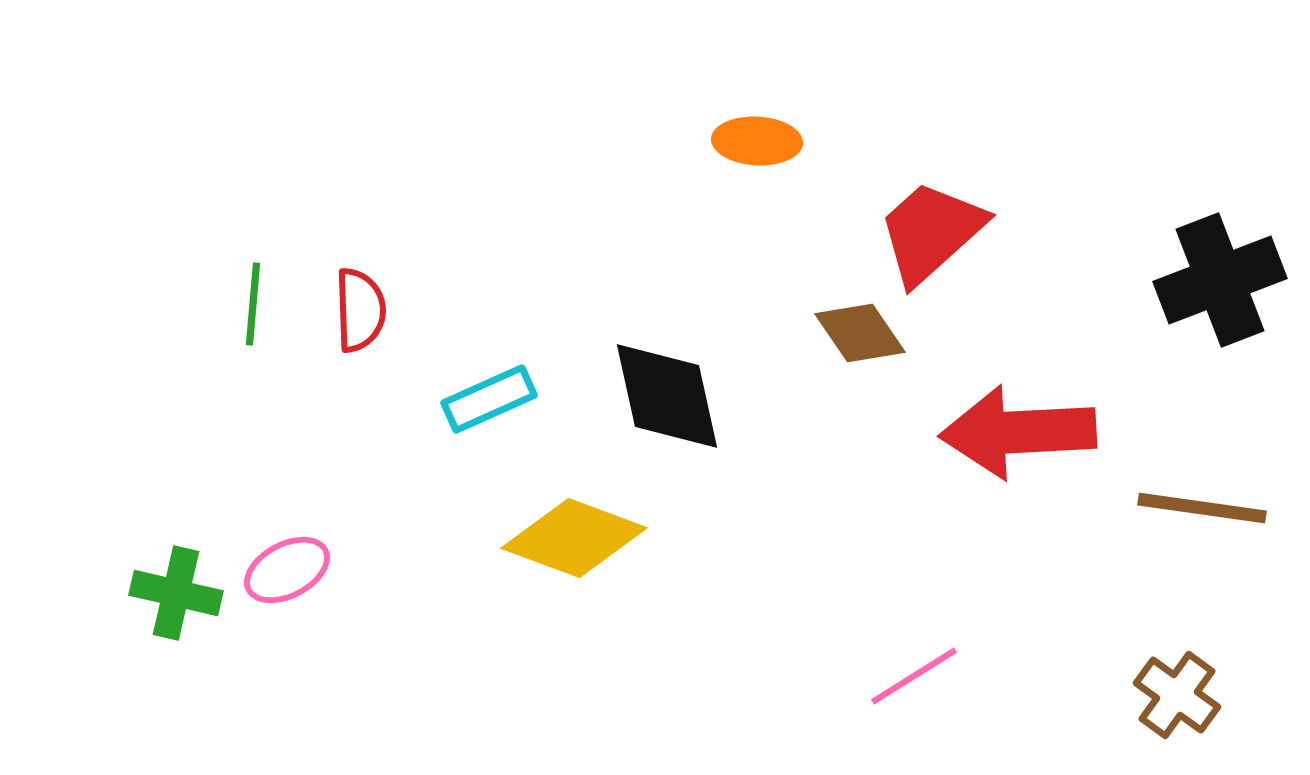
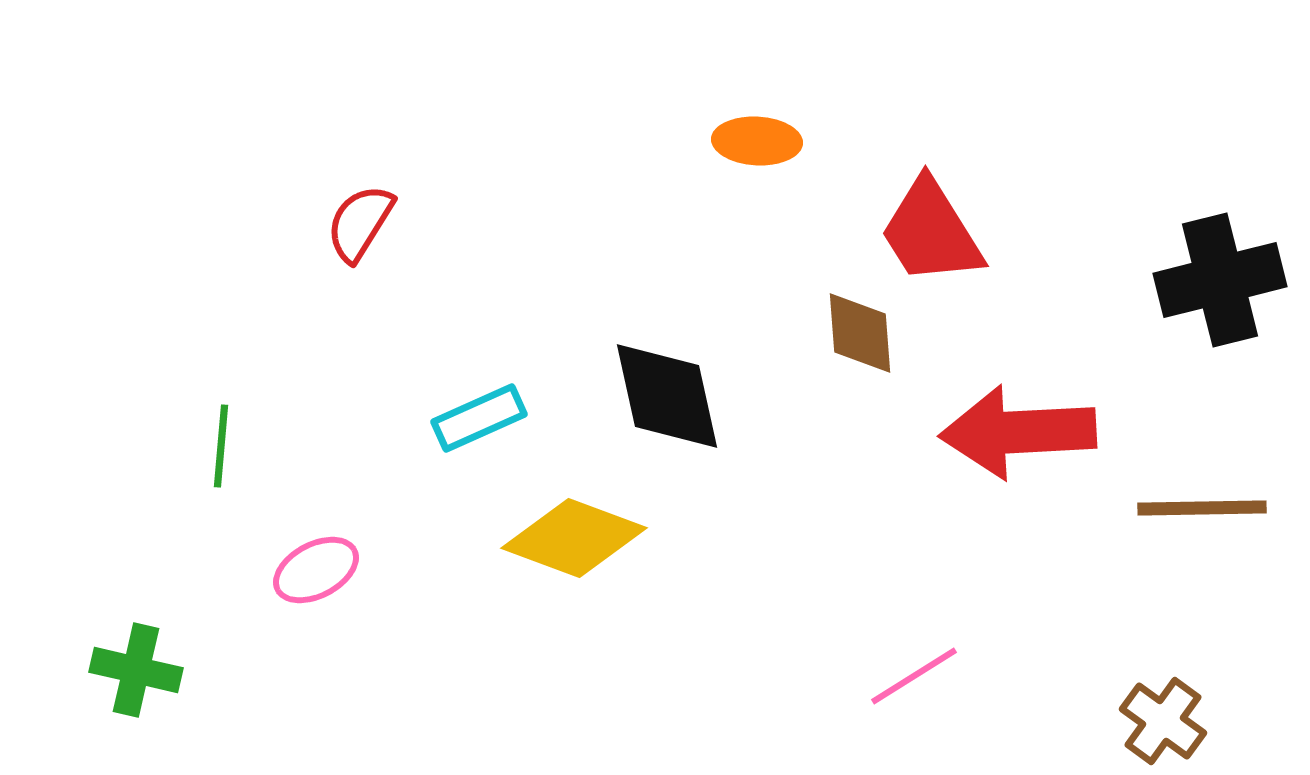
red trapezoid: rotated 80 degrees counterclockwise
black cross: rotated 7 degrees clockwise
green line: moved 32 px left, 142 px down
red semicircle: moved 87 px up; rotated 146 degrees counterclockwise
brown diamond: rotated 30 degrees clockwise
cyan rectangle: moved 10 px left, 19 px down
brown line: rotated 9 degrees counterclockwise
pink ellipse: moved 29 px right
green cross: moved 40 px left, 77 px down
brown cross: moved 14 px left, 26 px down
